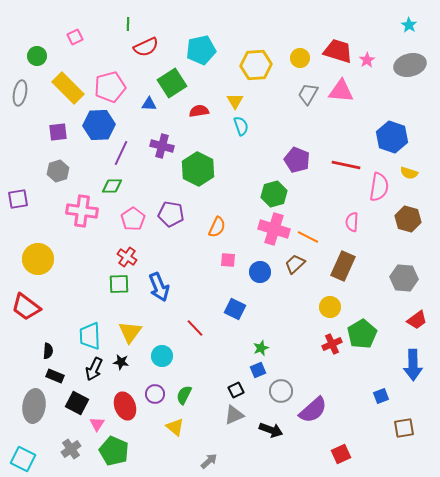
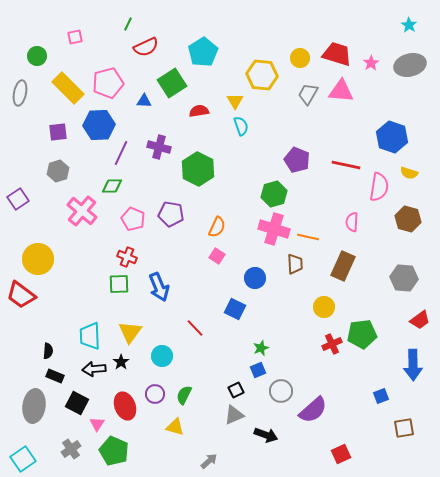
green line at (128, 24): rotated 24 degrees clockwise
pink square at (75, 37): rotated 14 degrees clockwise
cyan pentagon at (201, 50): moved 2 px right, 2 px down; rotated 20 degrees counterclockwise
red trapezoid at (338, 51): moved 1 px left, 3 px down
pink star at (367, 60): moved 4 px right, 3 px down
yellow hexagon at (256, 65): moved 6 px right, 10 px down; rotated 8 degrees clockwise
pink pentagon at (110, 87): moved 2 px left, 4 px up
blue triangle at (149, 104): moved 5 px left, 3 px up
purple cross at (162, 146): moved 3 px left, 1 px down
purple square at (18, 199): rotated 25 degrees counterclockwise
pink cross at (82, 211): rotated 32 degrees clockwise
pink pentagon at (133, 219): rotated 15 degrees counterclockwise
orange line at (308, 237): rotated 15 degrees counterclockwise
red cross at (127, 257): rotated 12 degrees counterclockwise
pink square at (228, 260): moved 11 px left, 4 px up; rotated 28 degrees clockwise
brown trapezoid at (295, 264): rotated 130 degrees clockwise
blue circle at (260, 272): moved 5 px left, 6 px down
red trapezoid at (26, 307): moved 5 px left, 12 px up
yellow circle at (330, 307): moved 6 px left
red trapezoid at (417, 320): moved 3 px right
green pentagon at (362, 334): rotated 24 degrees clockwise
black star at (121, 362): rotated 28 degrees clockwise
black arrow at (94, 369): rotated 60 degrees clockwise
yellow triangle at (175, 427): rotated 24 degrees counterclockwise
black arrow at (271, 430): moved 5 px left, 5 px down
cyan square at (23, 459): rotated 30 degrees clockwise
